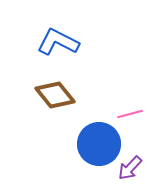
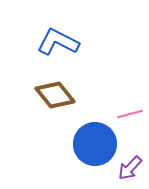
blue circle: moved 4 px left
